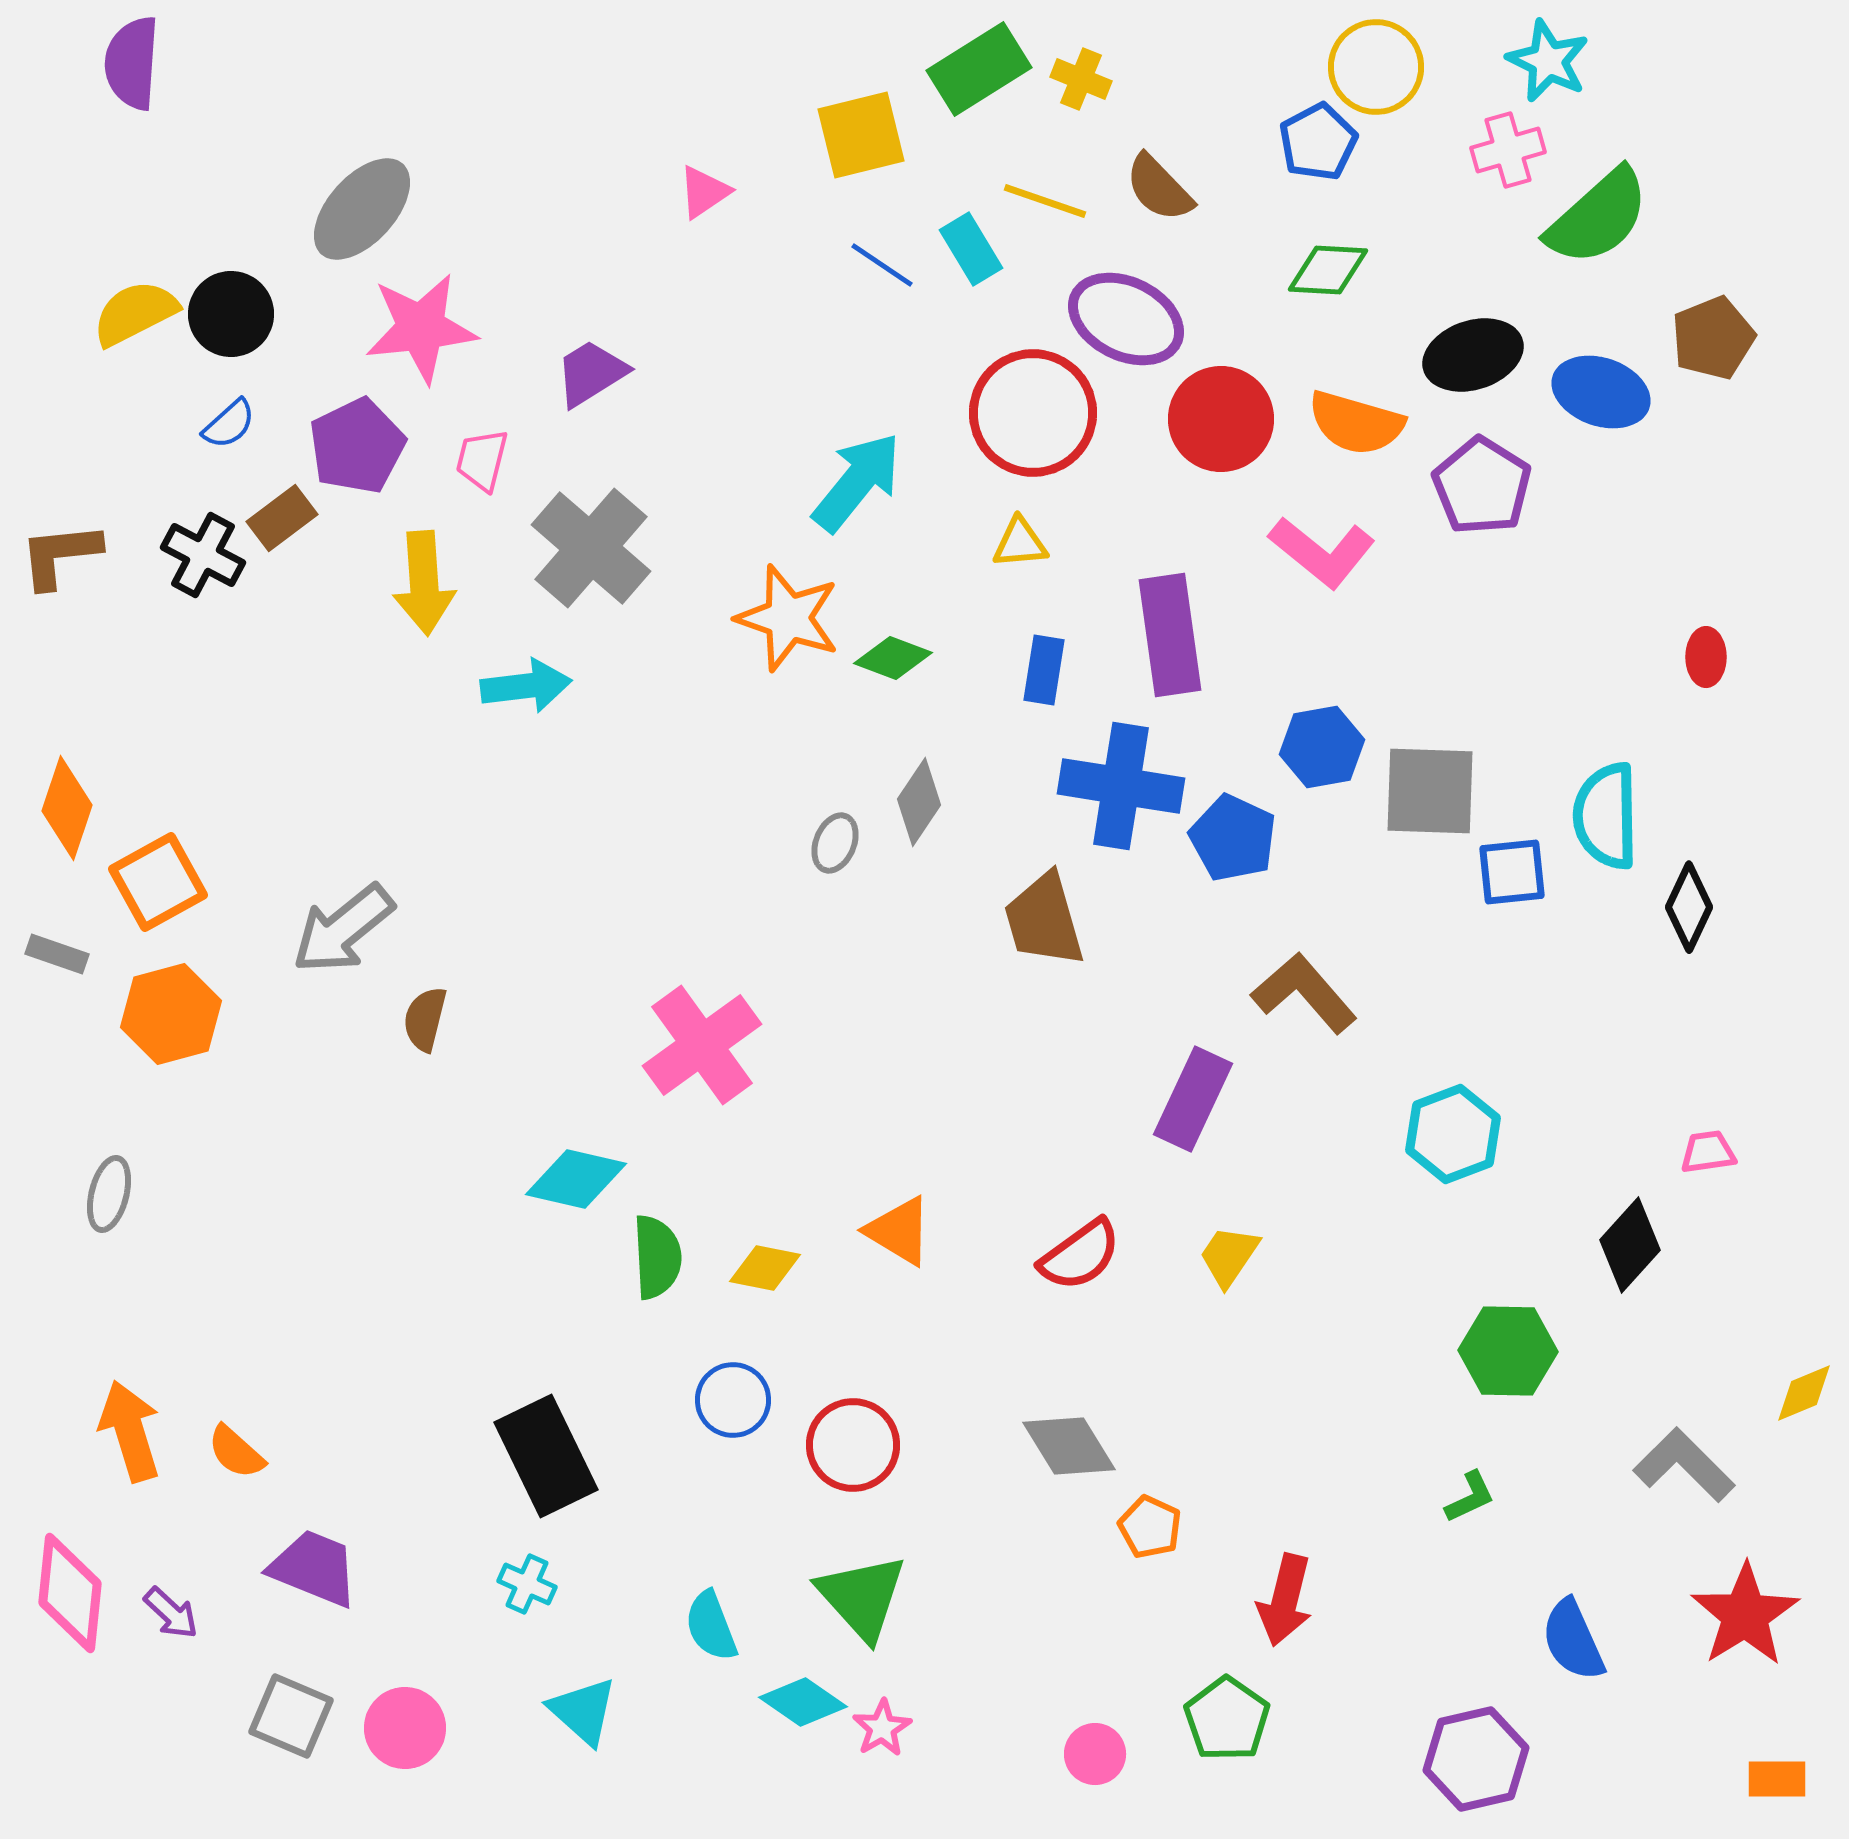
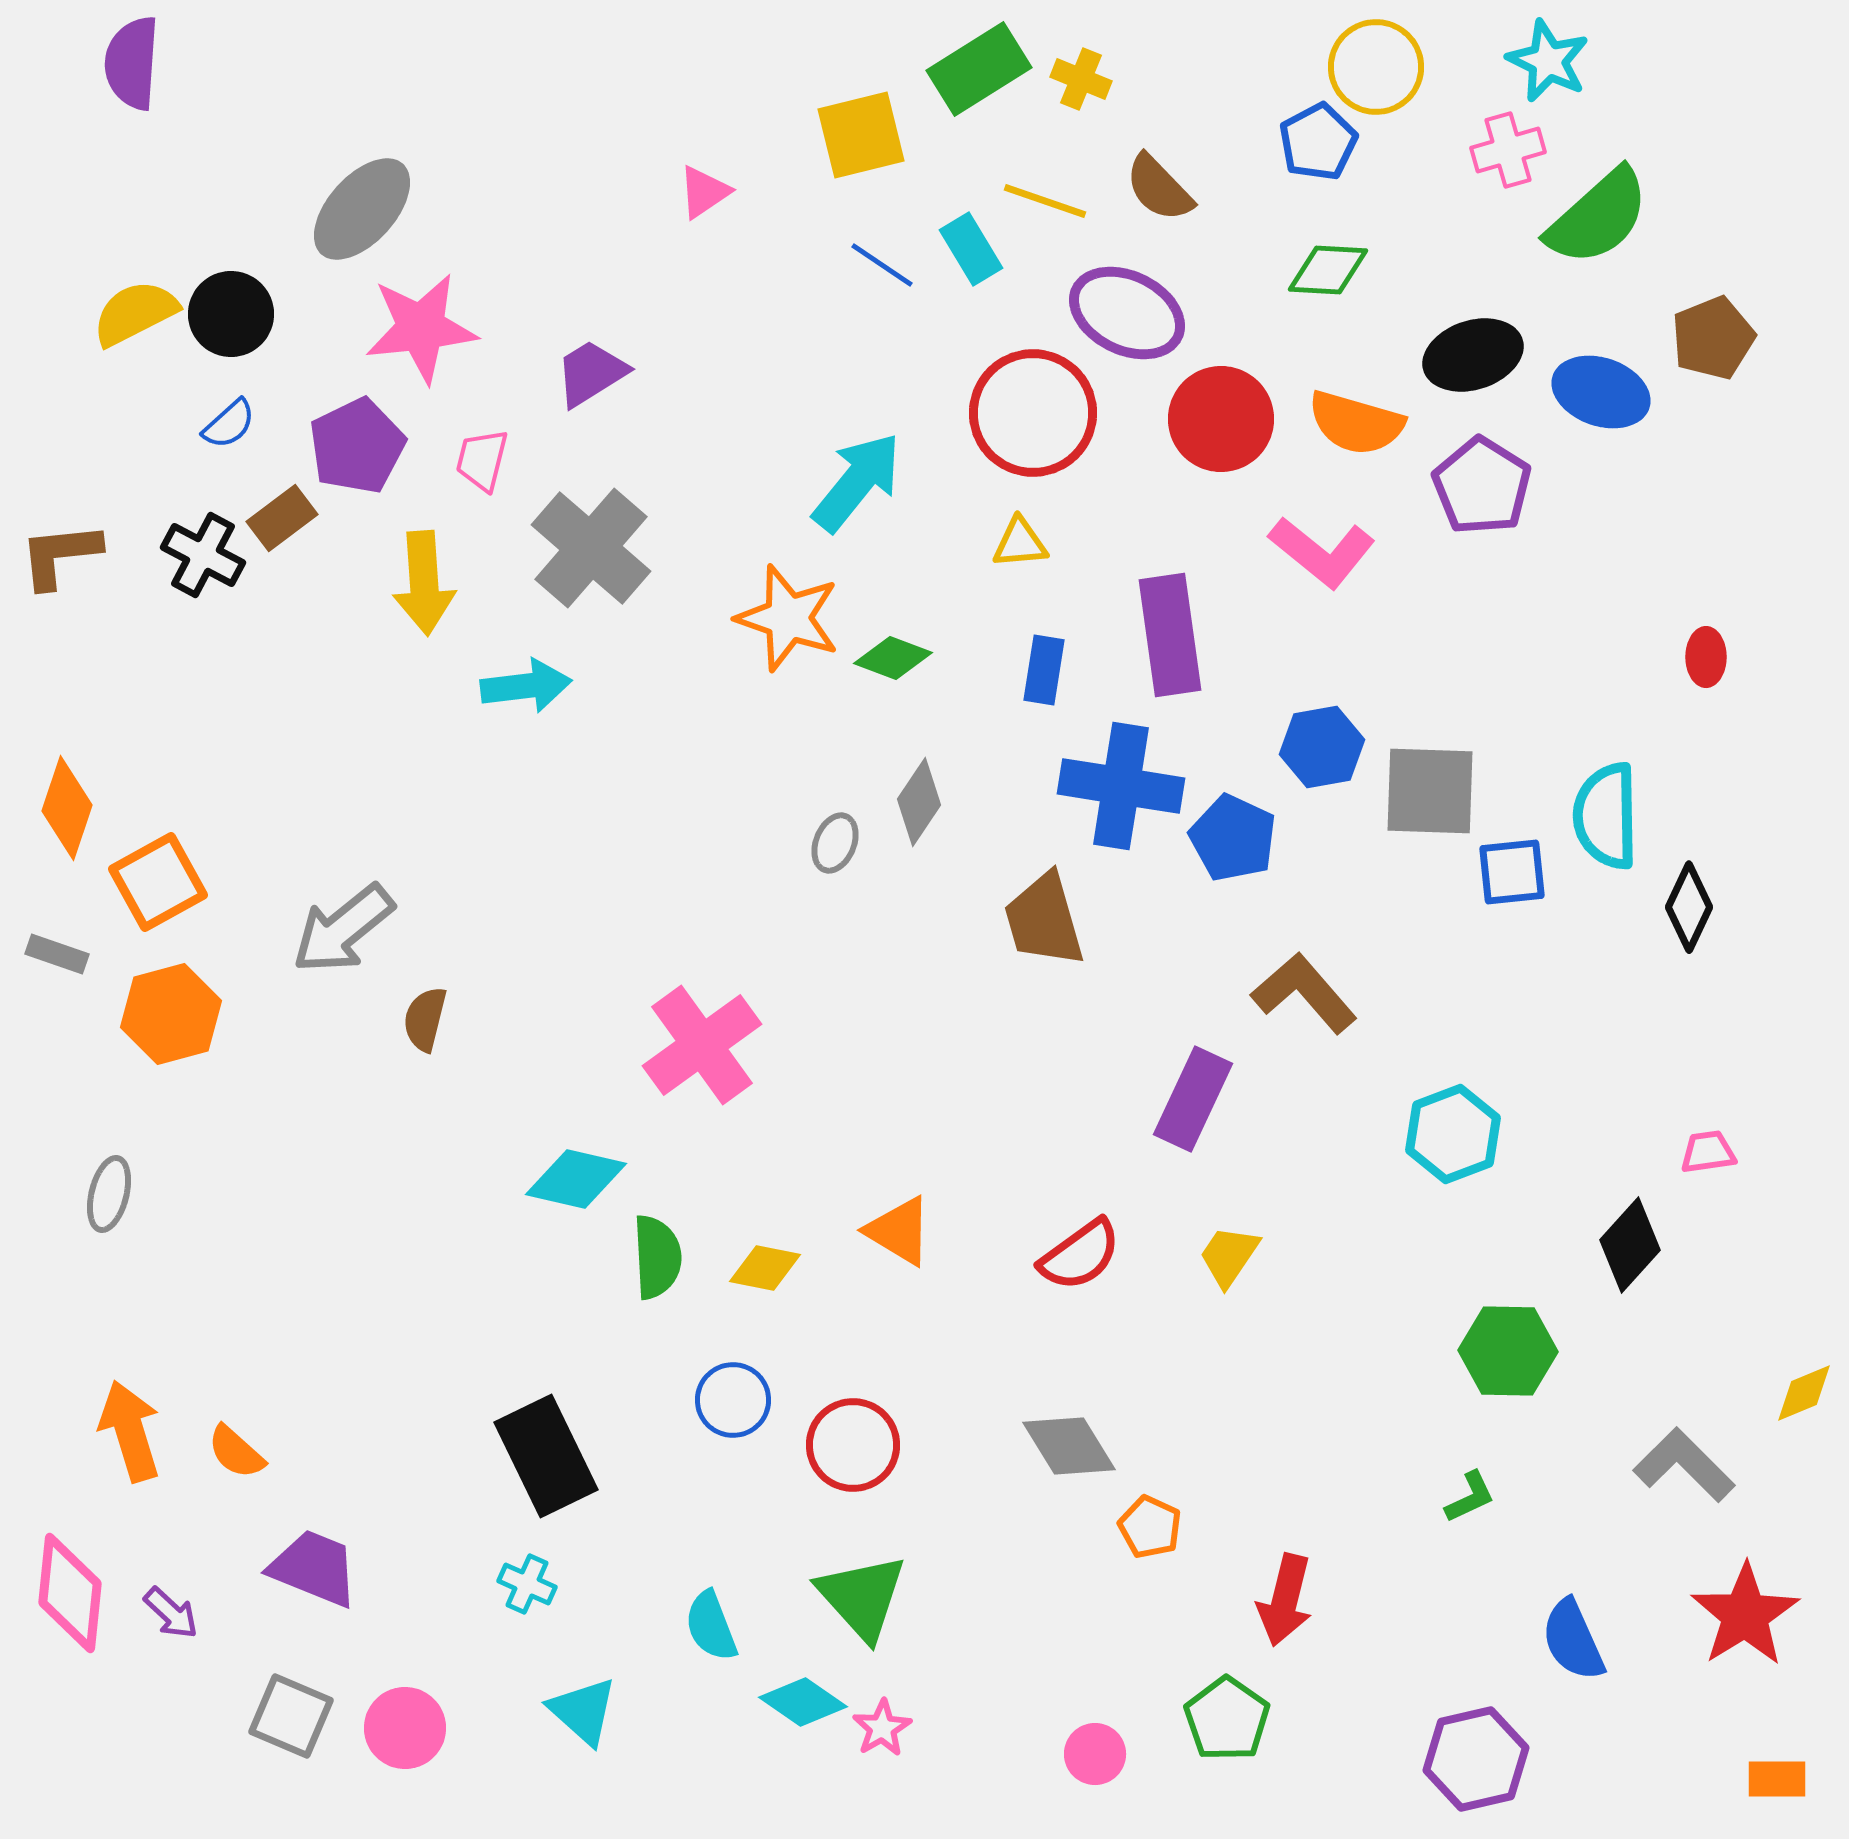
purple ellipse at (1126, 319): moved 1 px right, 6 px up
